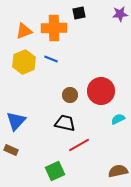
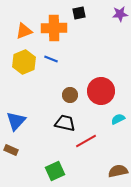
red line: moved 7 px right, 4 px up
